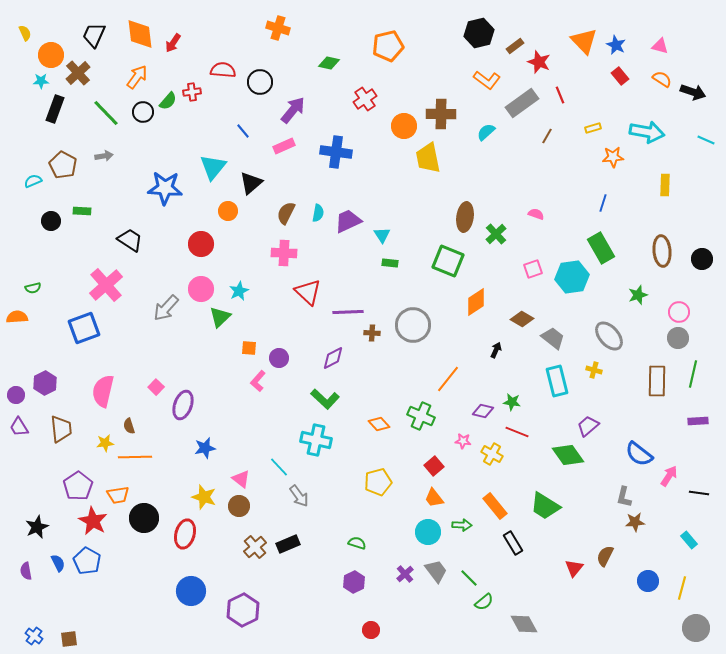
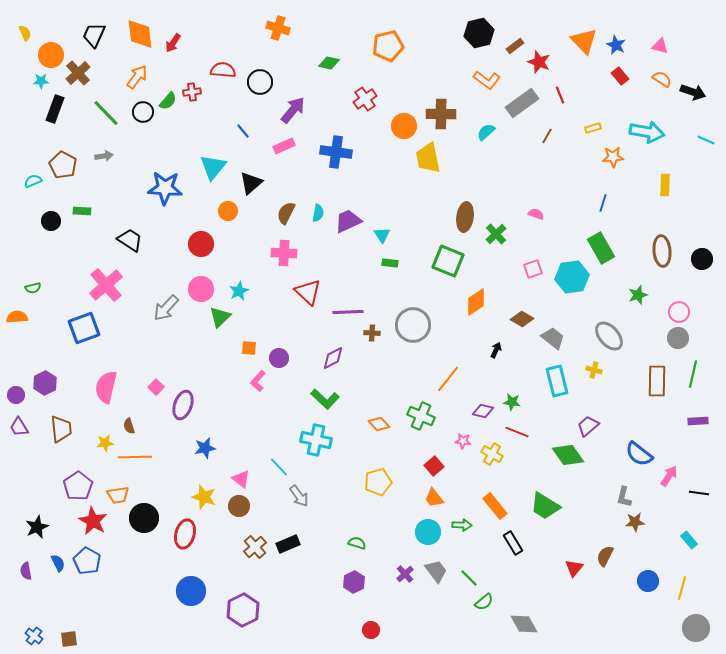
pink semicircle at (103, 391): moved 3 px right, 4 px up
